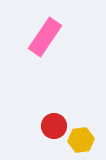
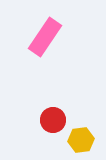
red circle: moved 1 px left, 6 px up
